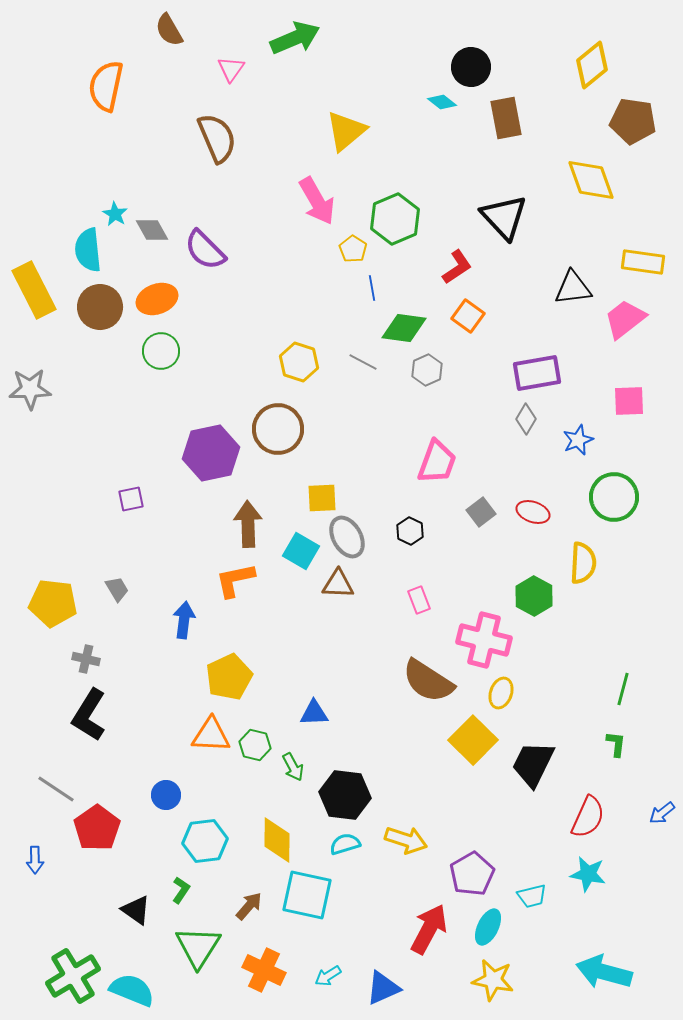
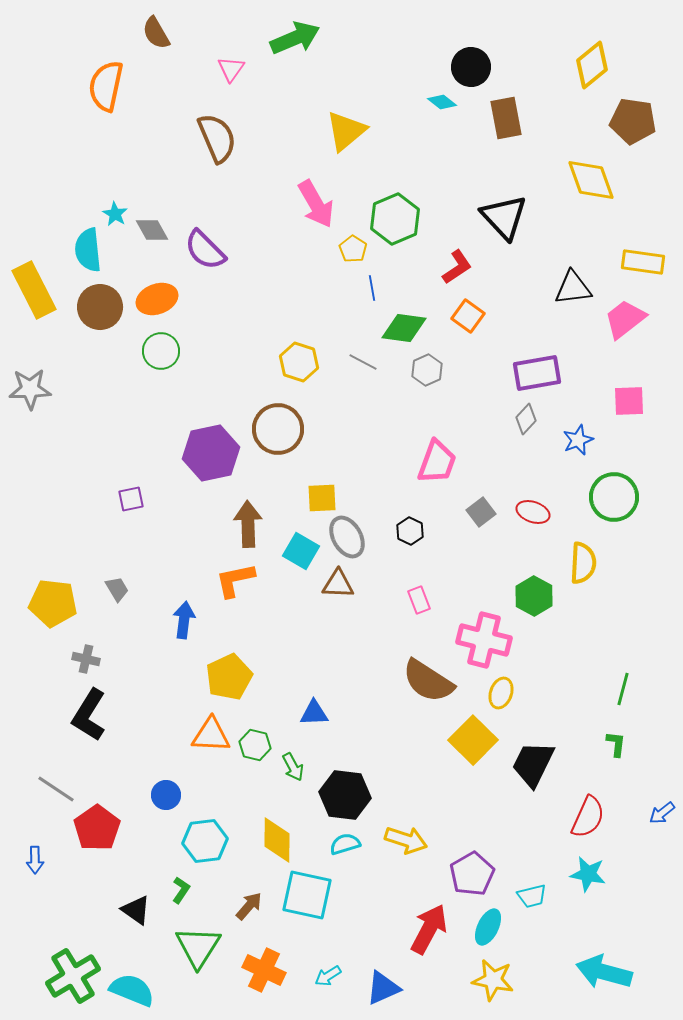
brown semicircle at (169, 30): moved 13 px left, 3 px down
pink arrow at (317, 201): moved 1 px left, 3 px down
gray diamond at (526, 419): rotated 12 degrees clockwise
